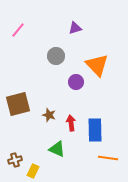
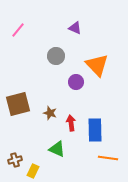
purple triangle: rotated 40 degrees clockwise
brown star: moved 1 px right, 2 px up
